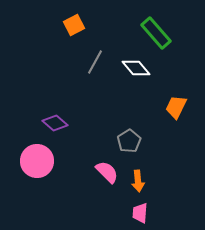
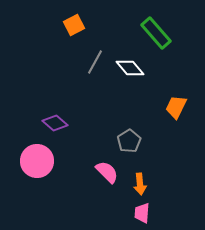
white diamond: moved 6 px left
orange arrow: moved 2 px right, 3 px down
pink trapezoid: moved 2 px right
